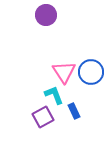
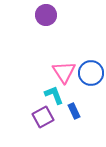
blue circle: moved 1 px down
